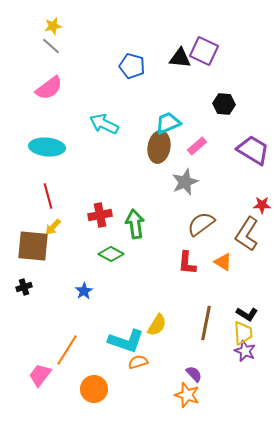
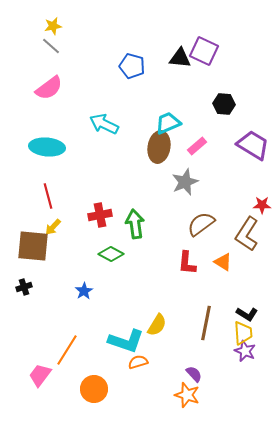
purple trapezoid: moved 5 px up
